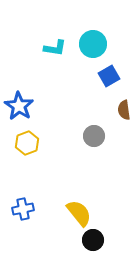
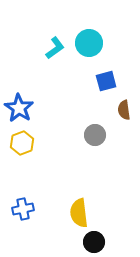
cyan circle: moved 4 px left, 1 px up
cyan L-shape: rotated 45 degrees counterclockwise
blue square: moved 3 px left, 5 px down; rotated 15 degrees clockwise
blue star: moved 2 px down
gray circle: moved 1 px right, 1 px up
yellow hexagon: moved 5 px left
yellow semicircle: rotated 148 degrees counterclockwise
black circle: moved 1 px right, 2 px down
